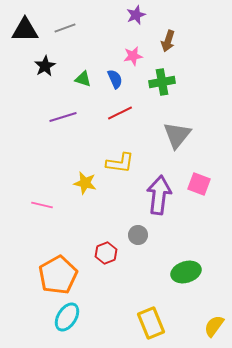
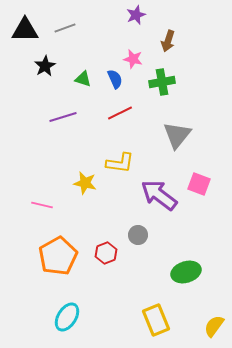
pink star: moved 3 px down; rotated 24 degrees clockwise
purple arrow: rotated 60 degrees counterclockwise
orange pentagon: moved 19 px up
yellow rectangle: moved 5 px right, 3 px up
